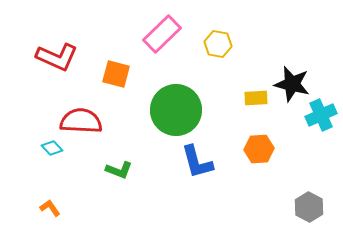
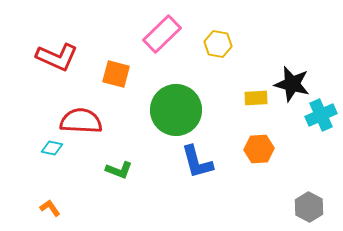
cyan diamond: rotated 35 degrees counterclockwise
